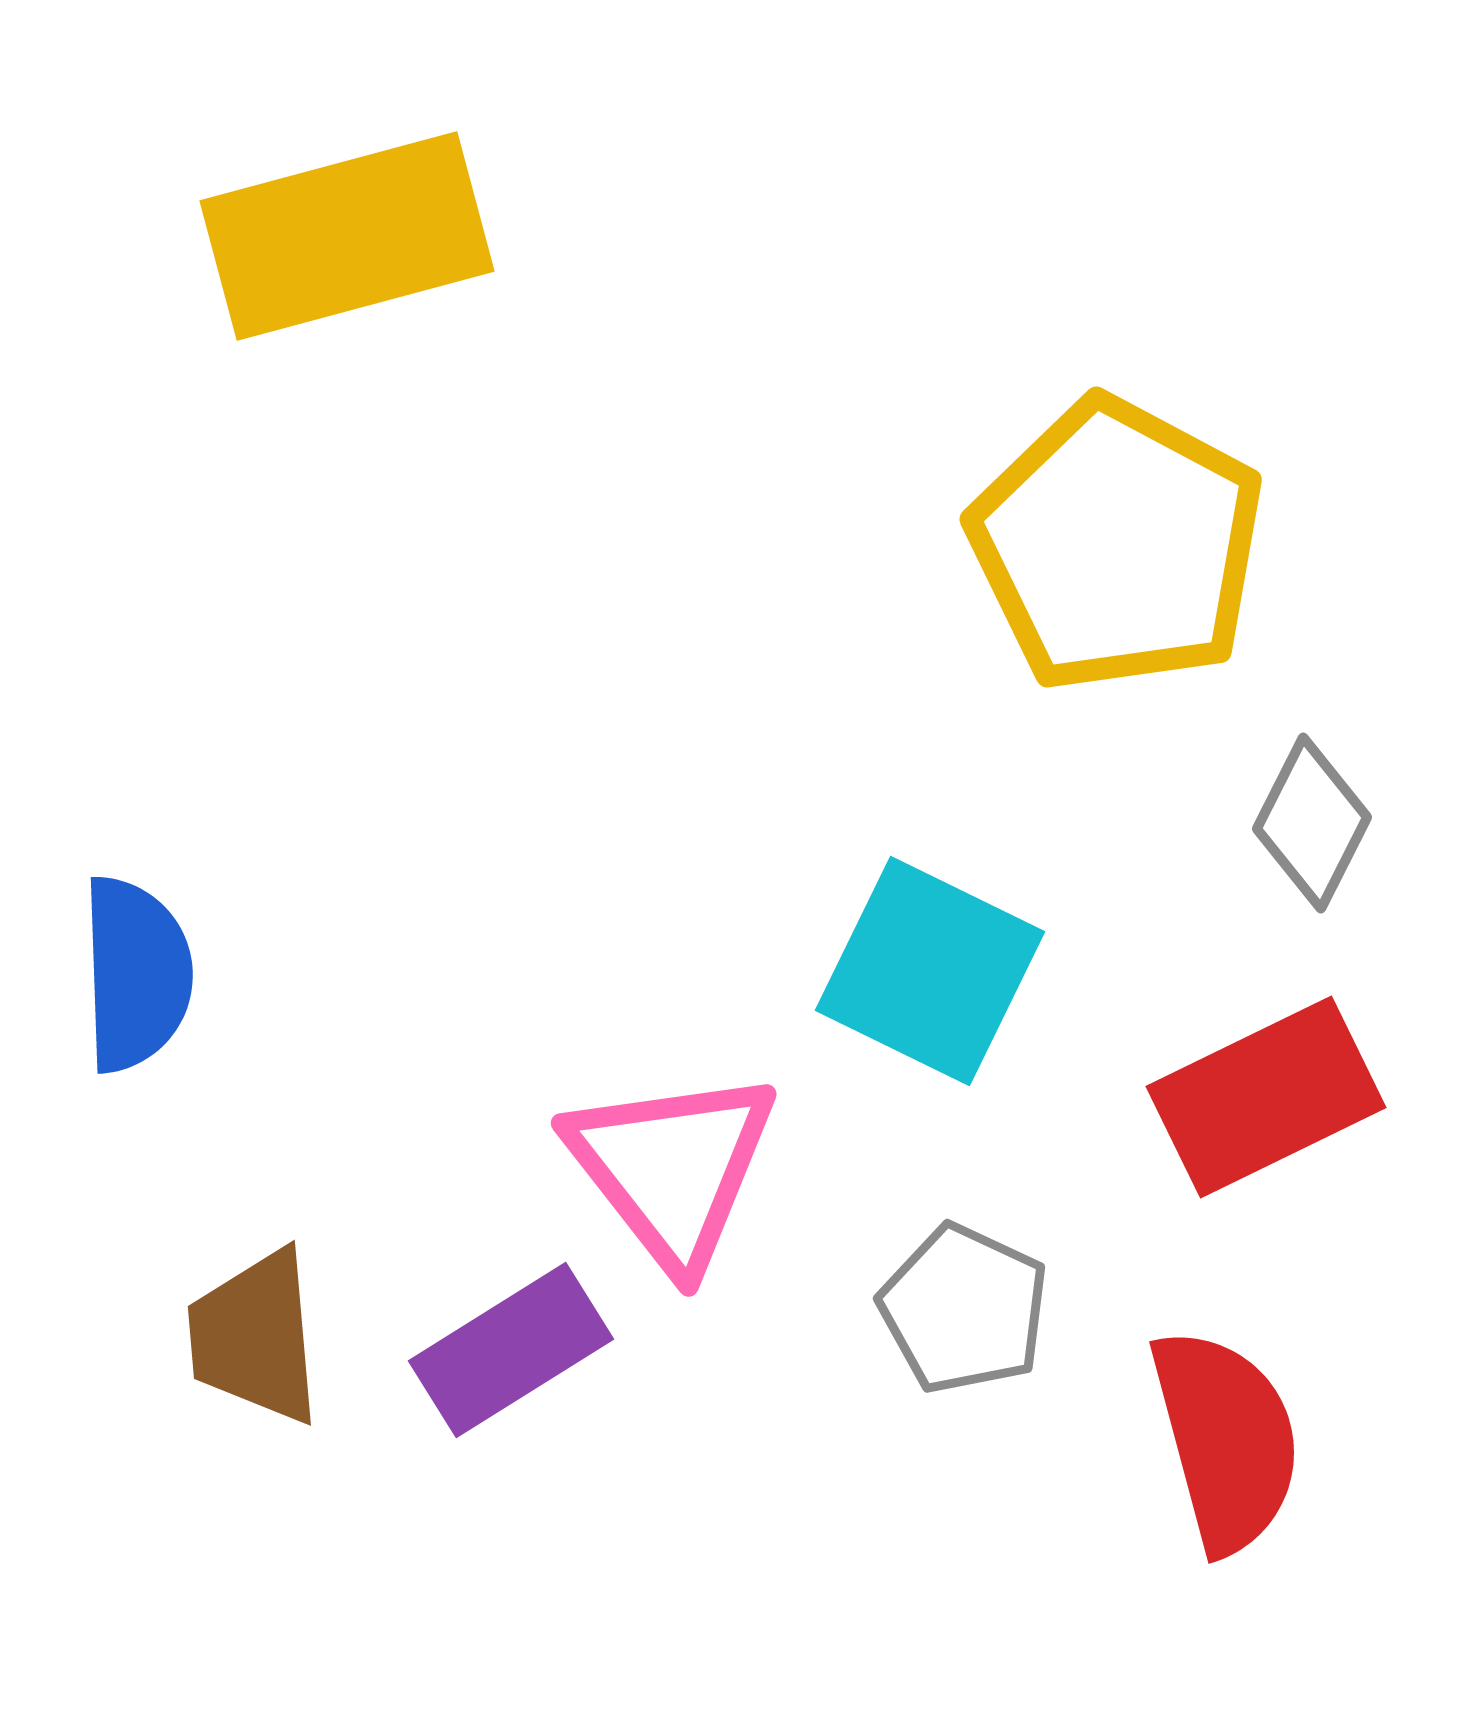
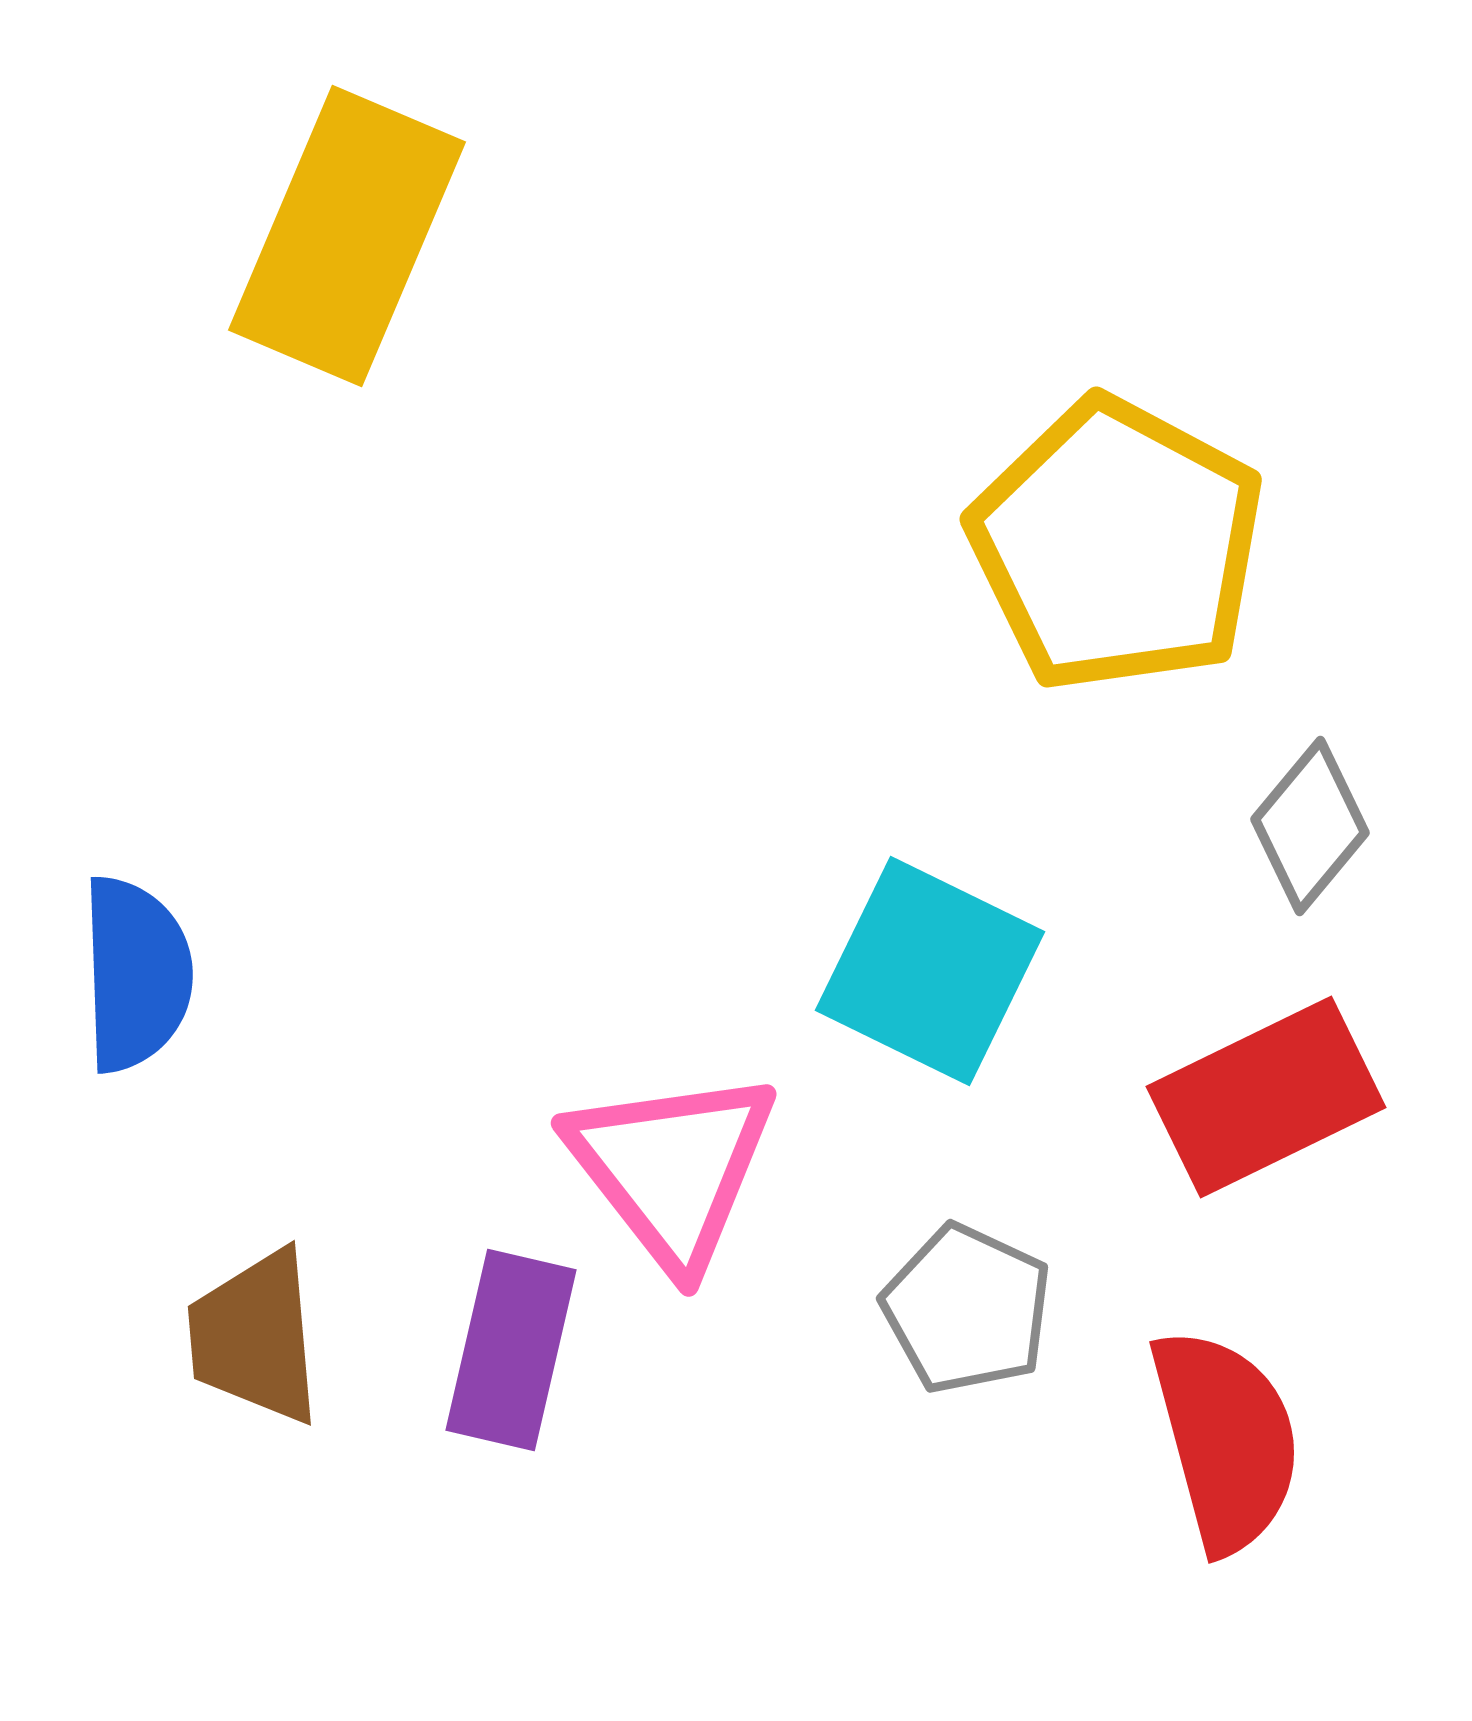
yellow rectangle: rotated 52 degrees counterclockwise
gray diamond: moved 2 px left, 3 px down; rotated 13 degrees clockwise
gray pentagon: moved 3 px right
purple rectangle: rotated 45 degrees counterclockwise
